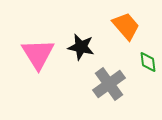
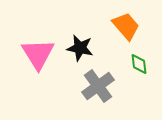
black star: moved 1 px left, 1 px down
green diamond: moved 9 px left, 2 px down
gray cross: moved 11 px left, 2 px down
